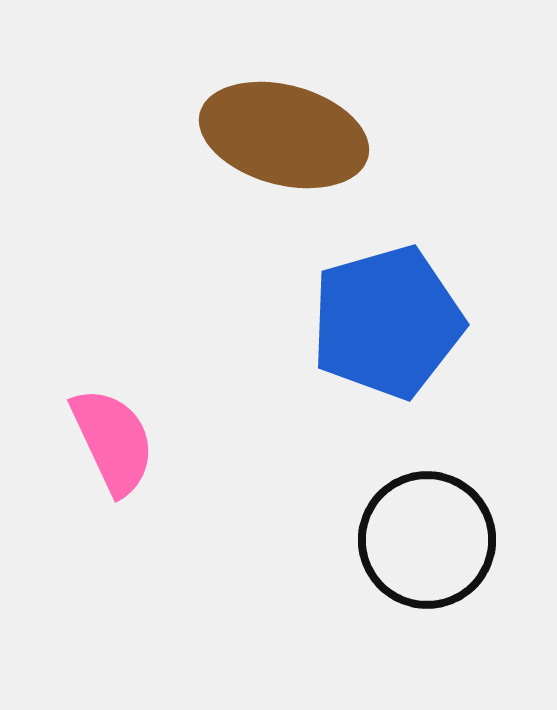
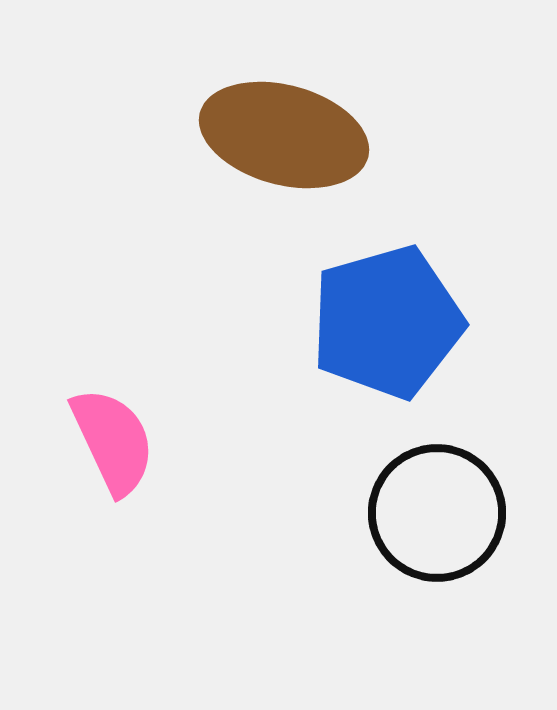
black circle: moved 10 px right, 27 px up
